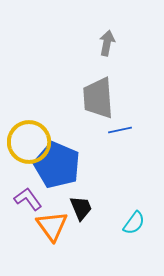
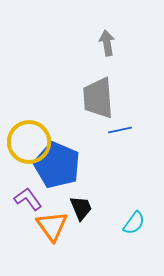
gray arrow: rotated 20 degrees counterclockwise
